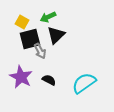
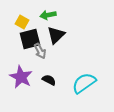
green arrow: moved 2 px up; rotated 14 degrees clockwise
